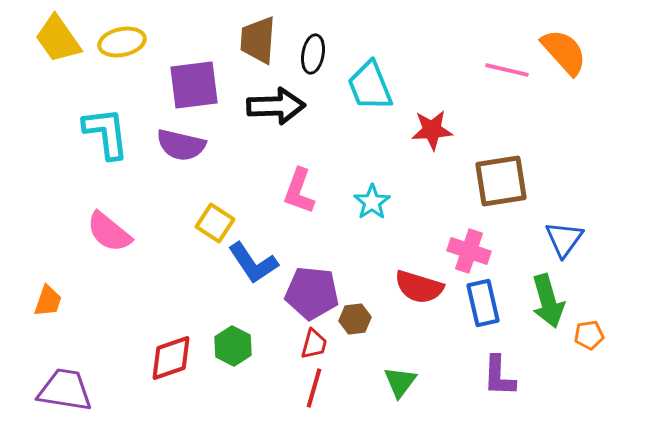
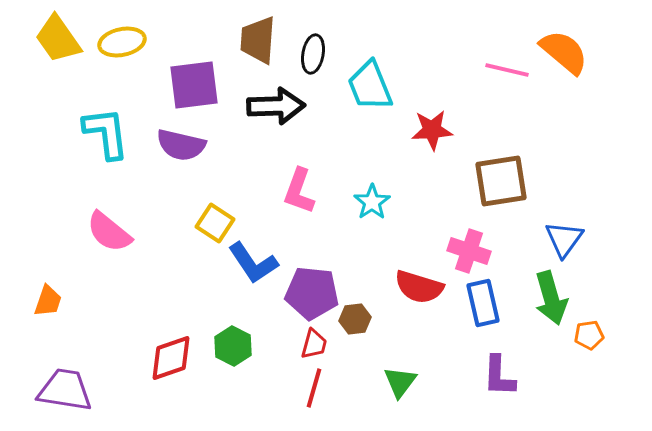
orange semicircle: rotated 8 degrees counterclockwise
green arrow: moved 3 px right, 3 px up
